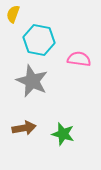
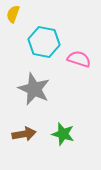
cyan hexagon: moved 5 px right, 2 px down
pink semicircle: rotated 10 degrees clockwise
gray star: moved 2 px right, 8 px down
brown arrow: moved 6 px down
